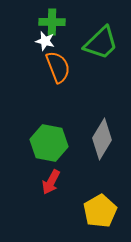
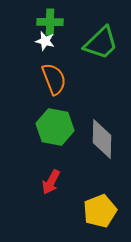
green cross: moved 2 px left
orange semicircle: moved 4 px left, 12 px down
gray diamond: rotated 30 degrees counterclockwise
green hexagon: moved 6 px right, 16 px up
yellow pentagon: rotated 8 degrees clockwise
